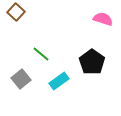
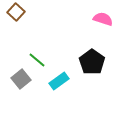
green line: moved 4 px left, 6 px down
